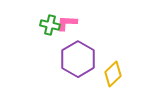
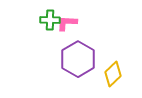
green cross: moved 5 px up; rotated 12 degrees counterclockwise
